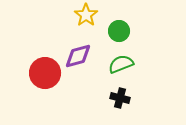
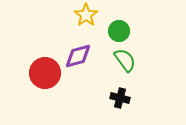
green semicircle: moved 4 px right, 4 px up; rotated 75 degrees clockwise
